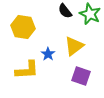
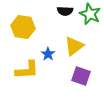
black semicircle: rotated 49 degrees counterclockwise
